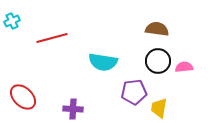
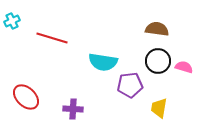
red line: rotated 32 degrees clockwise
pink semicircle: rotated 24 degrees clockwise
purple pentagon: moved 4 px left, 7 px up
red ellipse: moved 3 px right
